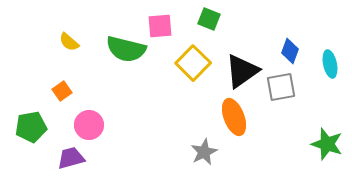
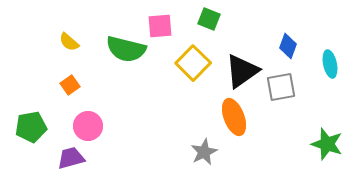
blue diamond: moved 2 px left, 5 px up
orange square: moved 8 px right, 6 px up
pink circle: moved 1 px left, 1 px down
